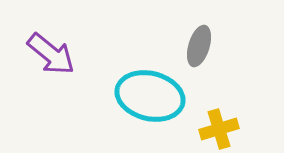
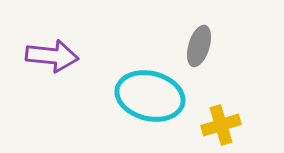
purple arrow: moved 1 px right, 2 px down; rotated 33 degrees counterclockwise
yellow cross: moved 2 px right, 4 px up
